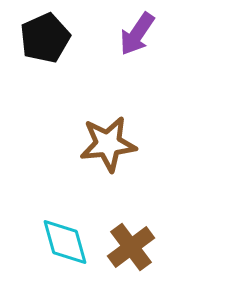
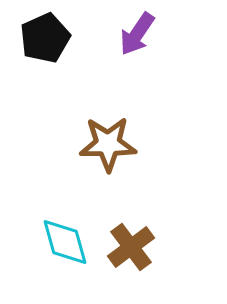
brown star: rotated 6 degrees clockwise
